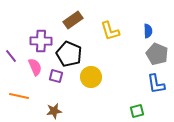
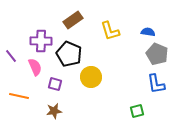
blue semicircle: moved 1 px down; rotated 80 degrees counterclockwise
purple square: moved 1 px left, 8 px down
